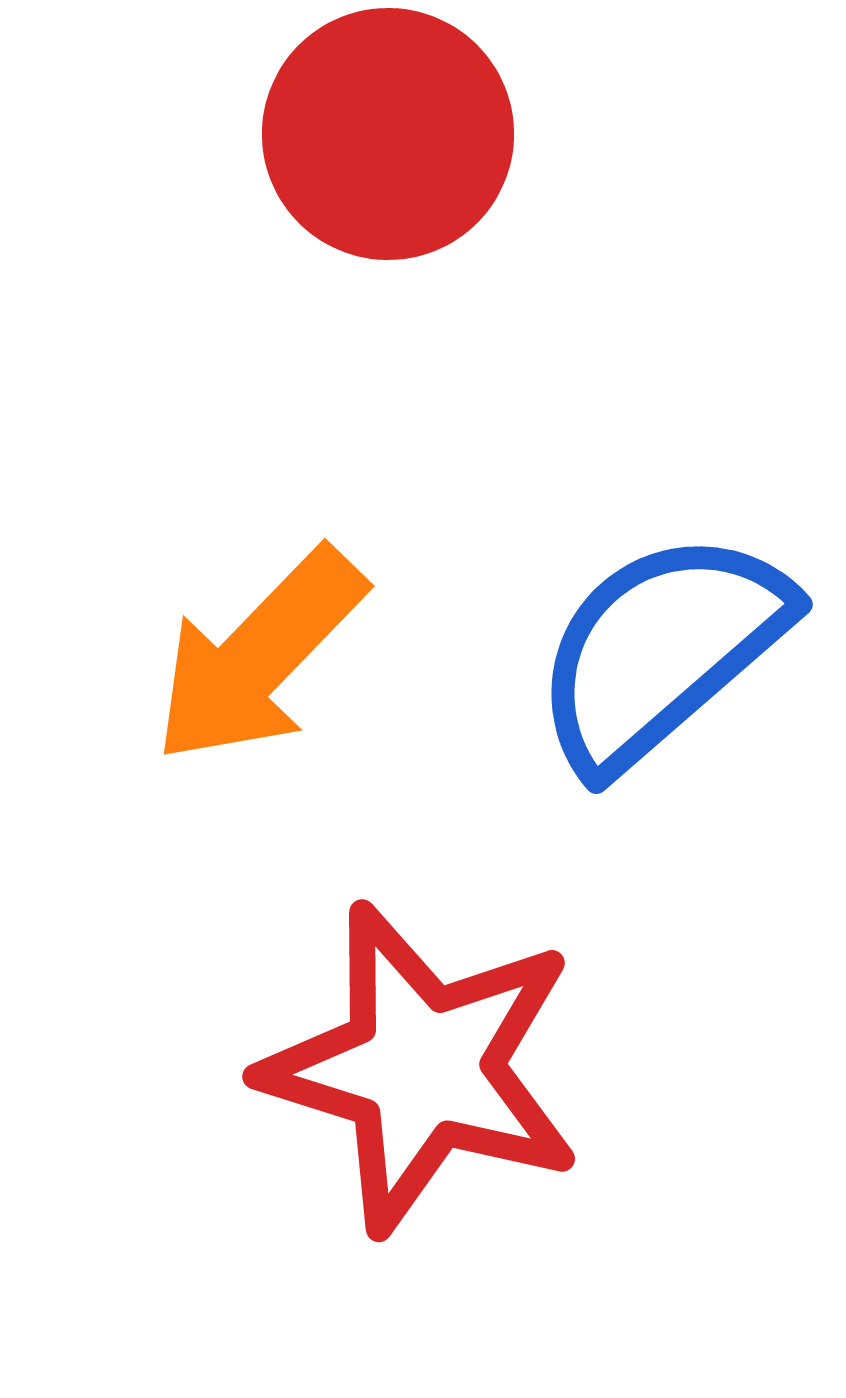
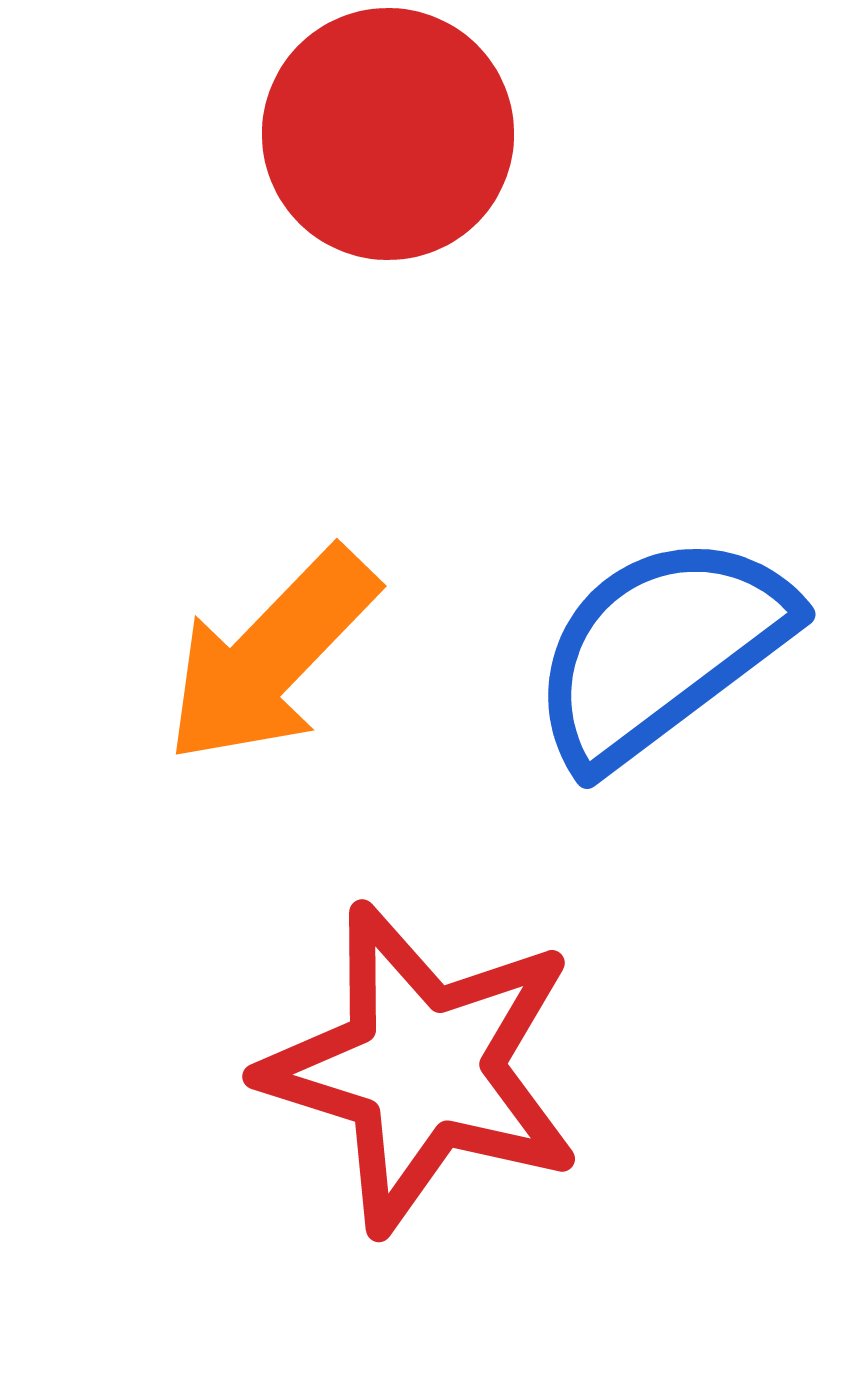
blue semicircle: rotated 4 degrees clockwise
orange arrow: moved 12 px right
